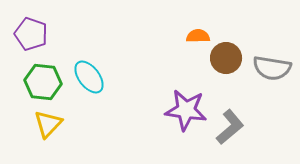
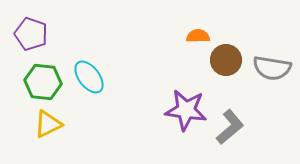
brown circle: moved 2 px down
yellow triangle: rotated 20 degrees clockwise
